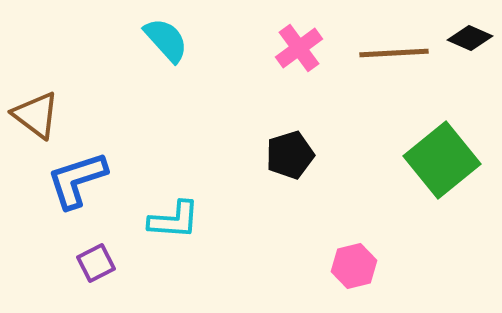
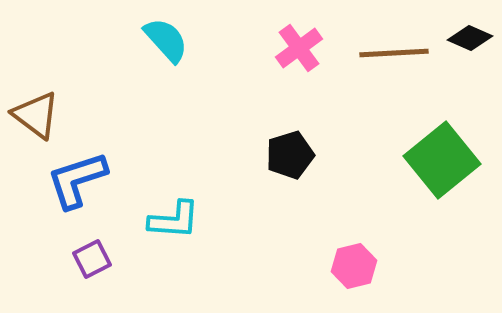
purple square: moved 4 px left, 4 px up
